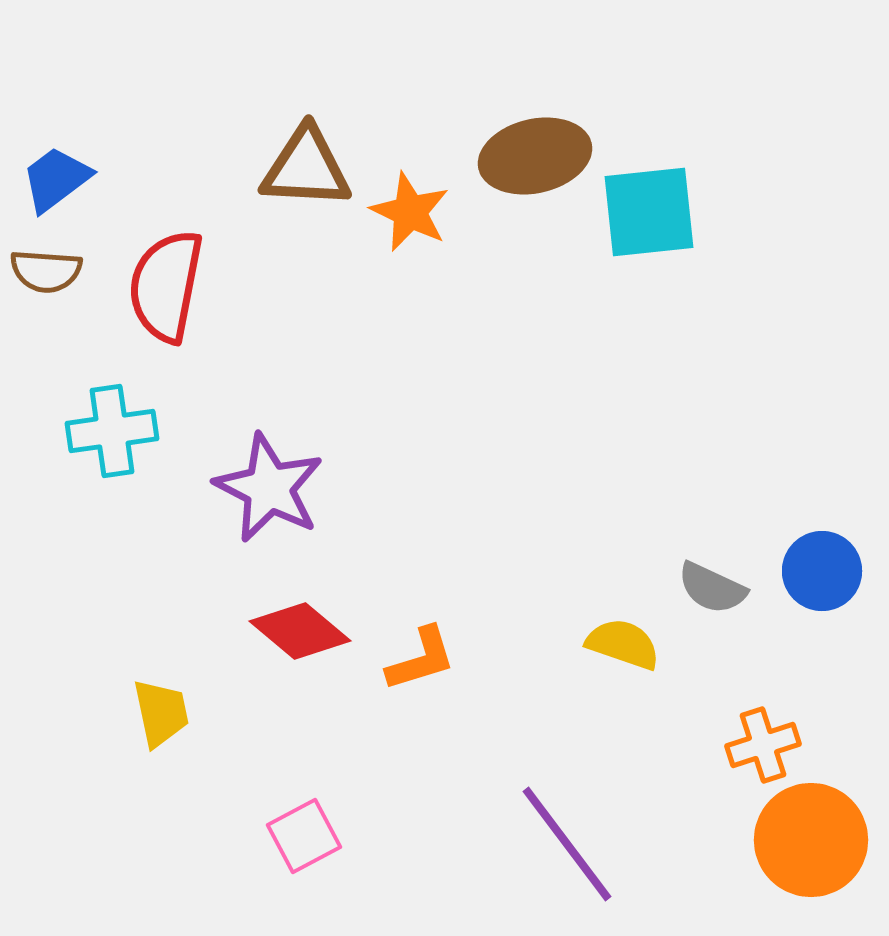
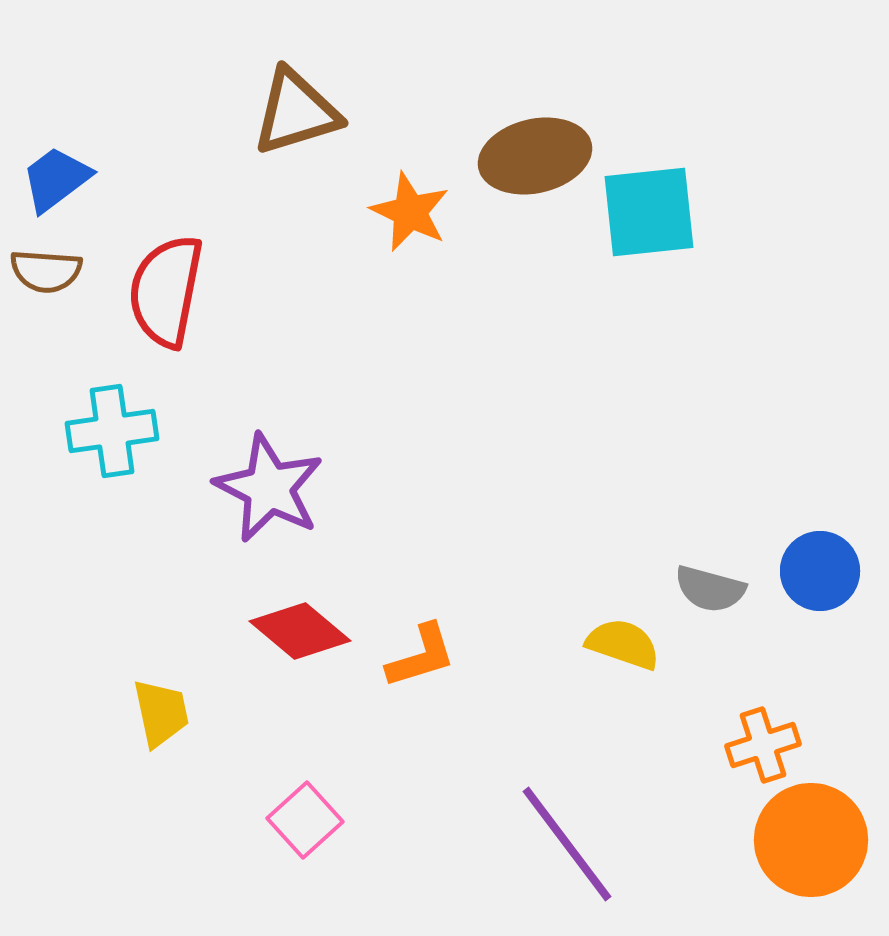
brown triangle: moved 10 px left, 56 px up; rotated 20 degrees counterclockwise
red semicircle: moved 5 px down
blue circle: moved 2 px left
gray semicircle: moved 2 px left, 1 px down; rotated 10 degrees counterclockwise
orange L-shape: moved 3 px up
pink square: moved 1 px right, 16 px up; rotated 14 degrees counterclockwise
